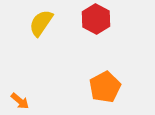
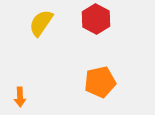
orange pentagon: moved 5 px left, 5 px up; rotated 16 degrees clockwise
orange arrow: moved 4 px up; rotated 48 degrees clockwise
